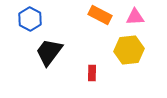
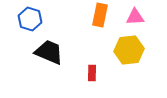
orange rectangle: rotated 75 degrees clockwise
blue hexagon: rotated 10 degrees counterclockwise
black trapezoid: rotated 76 degrees clockwise
